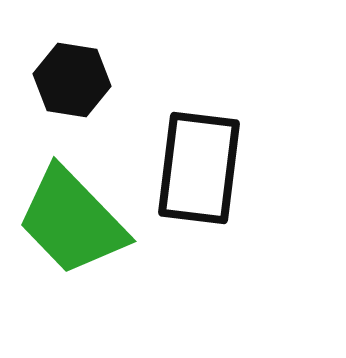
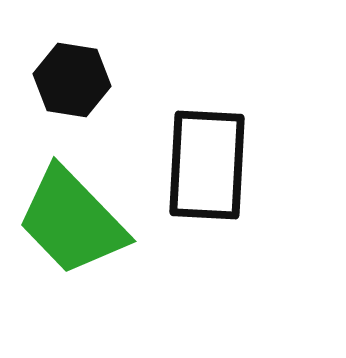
black rectangle: moved 8 px right, 3 px up; rotated 4 degrees counterclockwise
